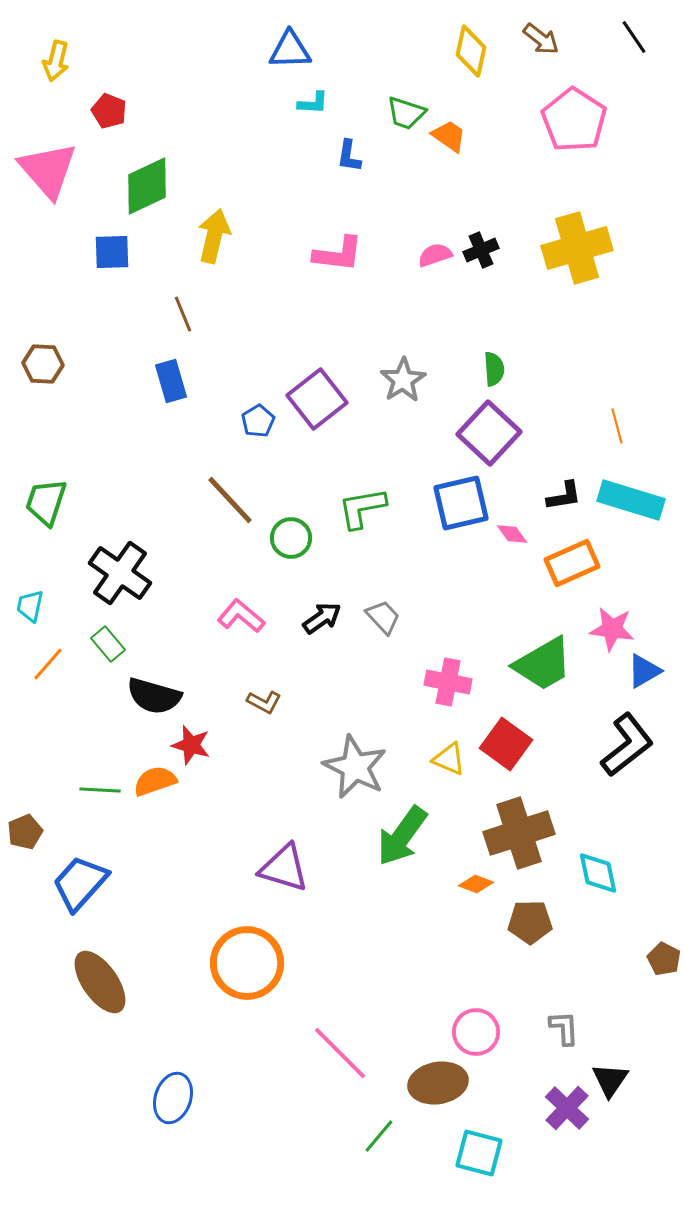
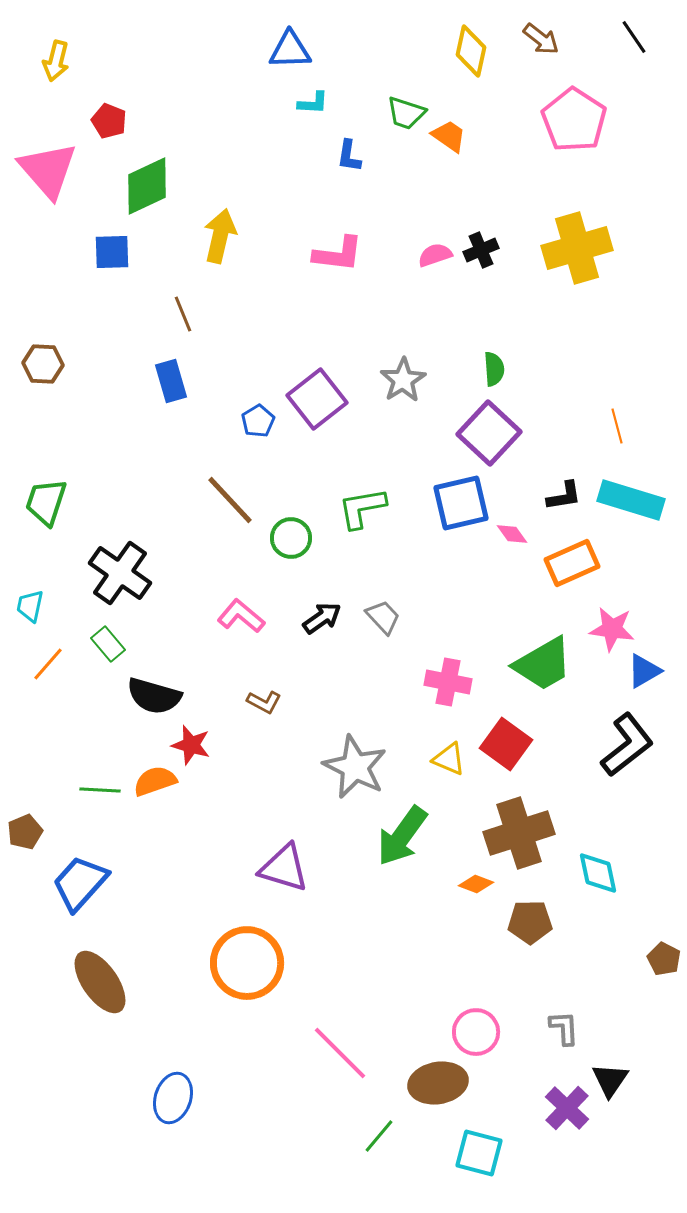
red pentagon at (109, 111): moved 10 px down
yellow arrow at (214, 236): moved 6 px right
